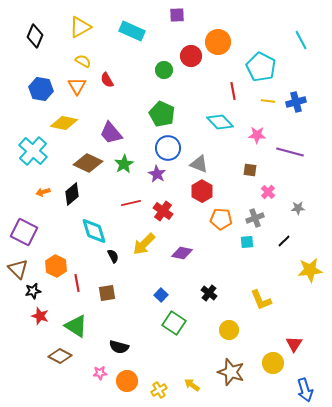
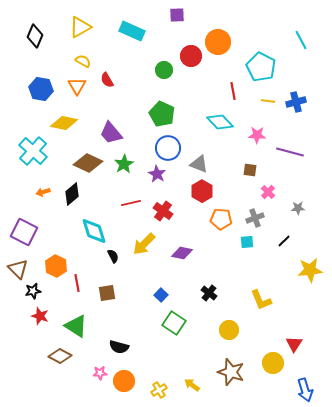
orange circle at (127, 381): moved 3 px left
